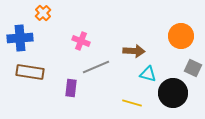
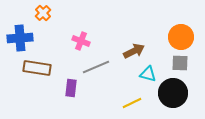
orange circle: moved 1 px down
brown arrow: rotated 30 degrees counterclockwise
gray square: moved 13 px left, 5 px up; rotated 24 degrees counterclockwise
brown rectangle: moved 7 px right, 4 px up
yellow line: rotated 42 degrees counterclockwise
